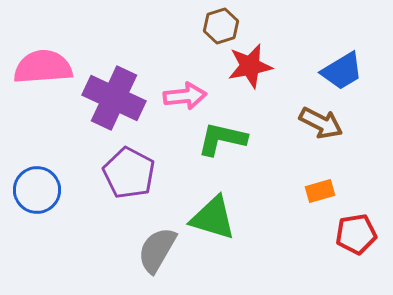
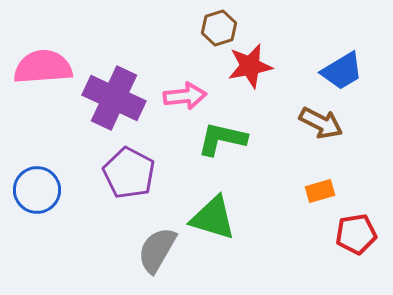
brown hexagon: moved 2 px left, 2 px down
